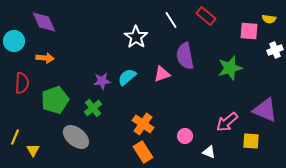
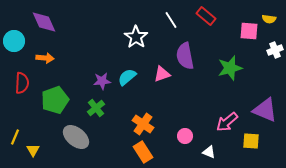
green cross: moved 3 px right
